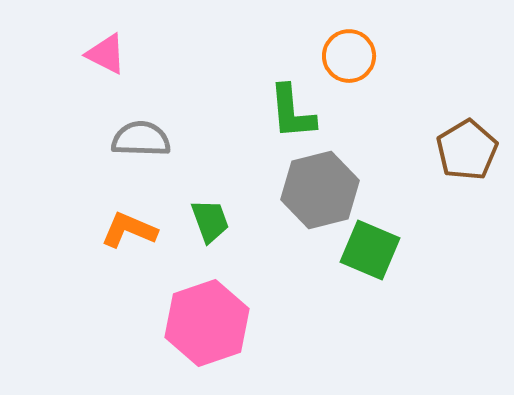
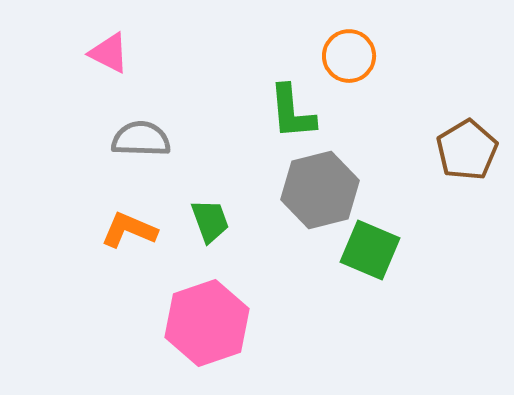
pink triangle: moved 3 px right, 1 px up
